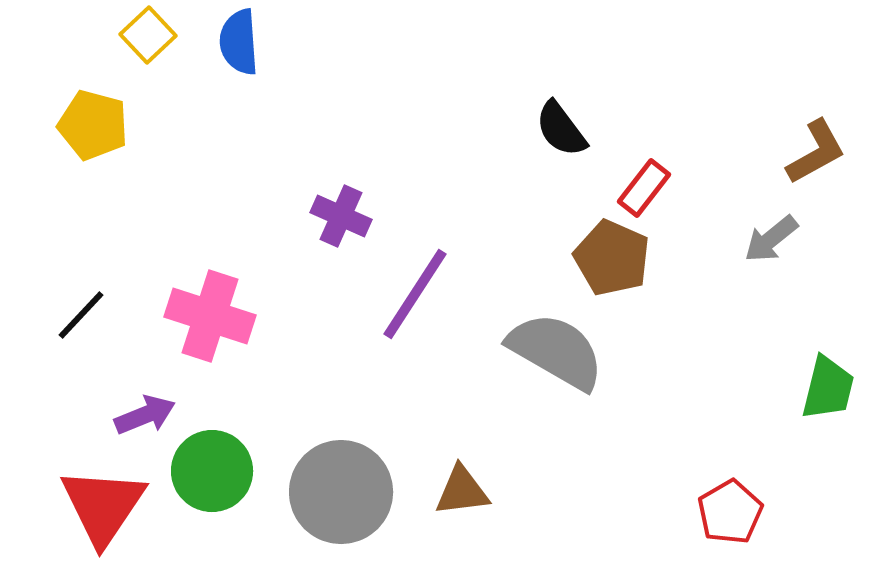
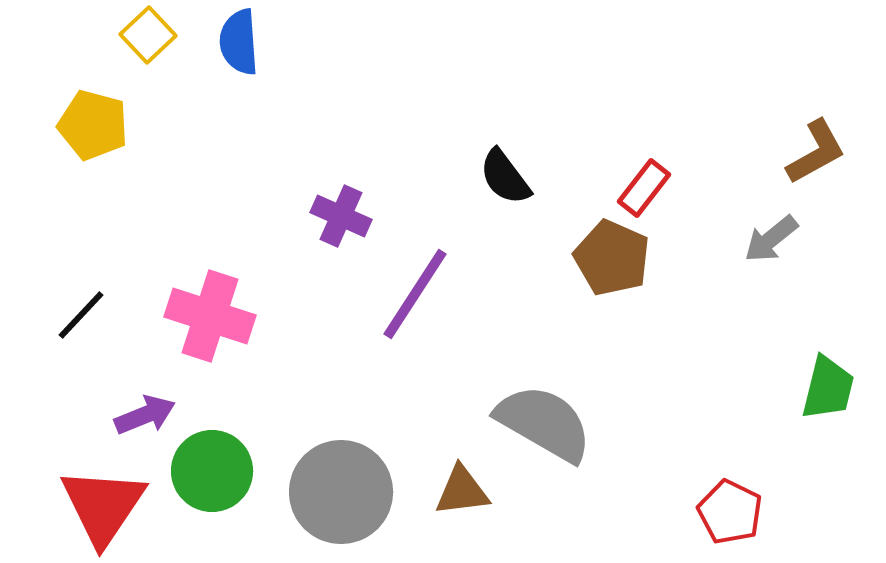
black semicircle: moved 56 px left, 48 px down
gray semicircle: moved 12 px left, 72 px down
red pentagon: rotated 16 degrees counterclockwise
